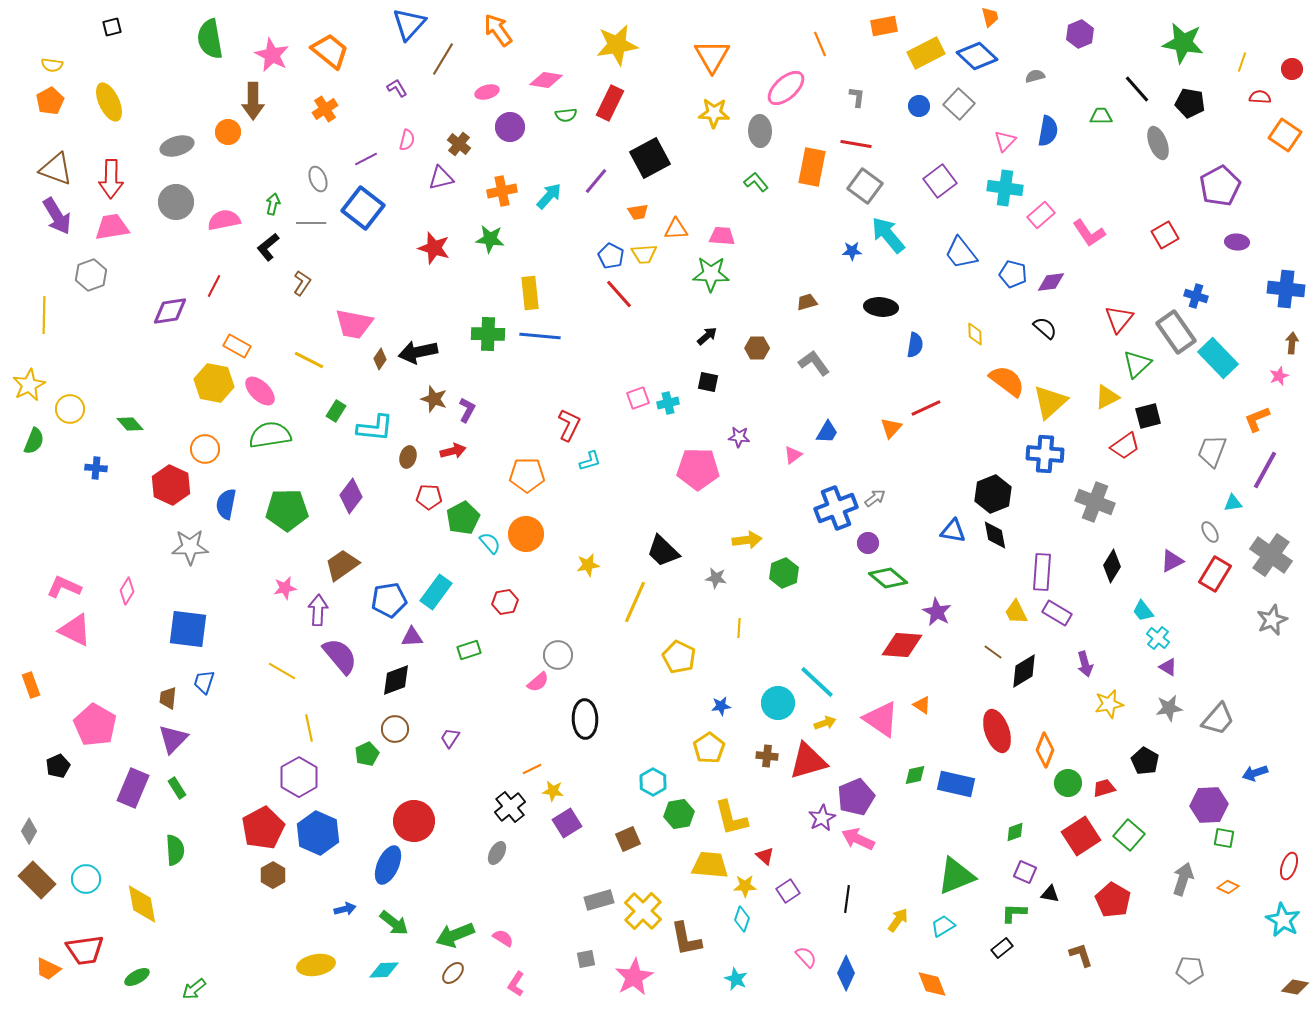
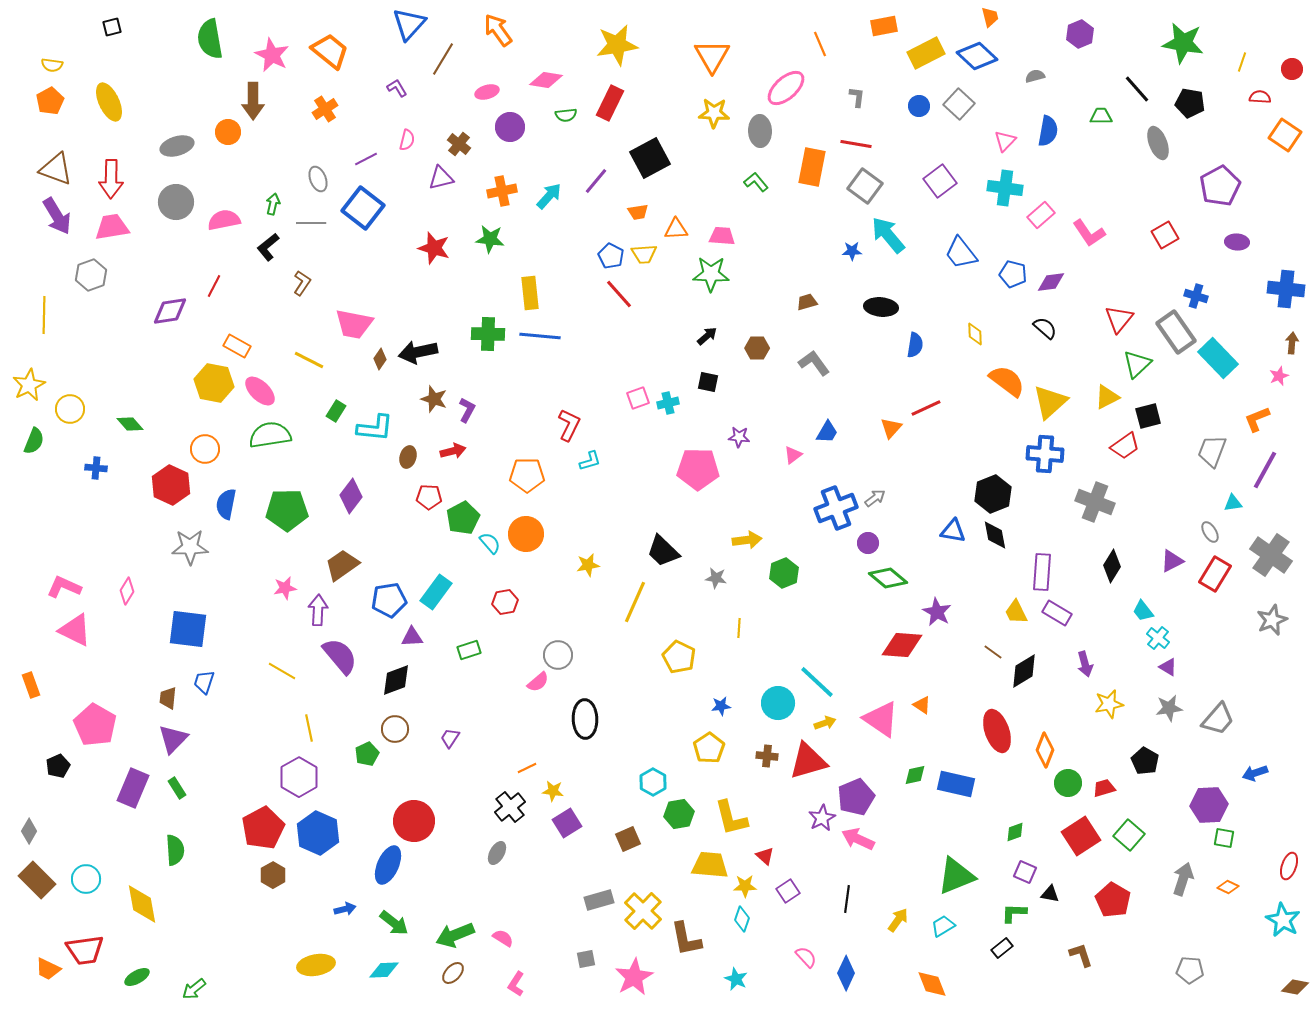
orange line at (532, 769): moved 5 px left, 1 px up
